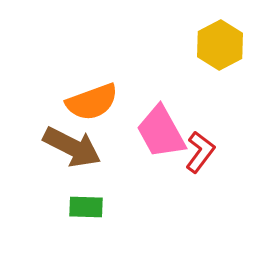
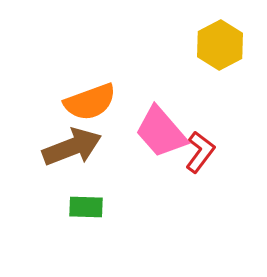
orange semicircle: moved 2 px left
pink trapezoid: rotated 12 degrees counterclockwise
brown arrow: rotated 48 degrees counterclockwise
